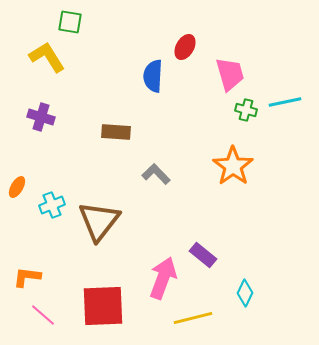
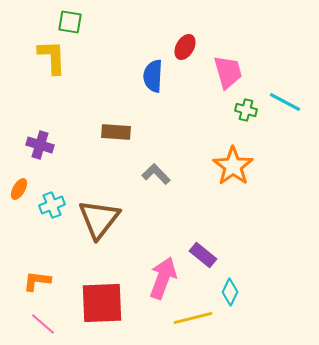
yellow L-shape: moved 5 px right; rotated 30 degrees clockwise
pink trapezoid: moved 2 px left, 2 px up
cyan line: rotated 40 degrees clockwise
purple cross: moved 1 px left, 28 px down
orange ellipse: moved 2 px right, 2 px down
brown triangle: moved 2 px up
orange L-shape: moved 10 px right, 4 px down
cyan diamond: moved 15 px left, 1 px up
red square: moved 1 px left, 3 px up
pink line: moved 9 px down
